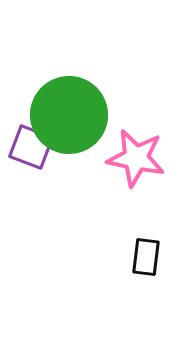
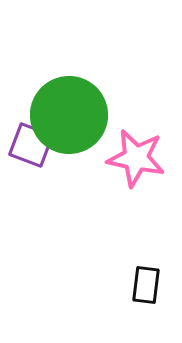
purple square: moved 2 px up
black rectangle: moved 28 px down
